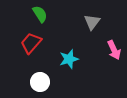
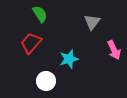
white circle: moved 6 px right, 1 px up
